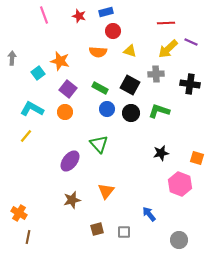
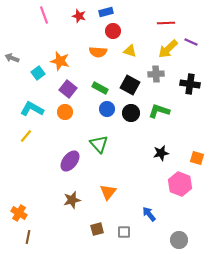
gray arrow: rotated 72 degrees counterclockwise
orange triangle: moved 2 px right, 1 px down
